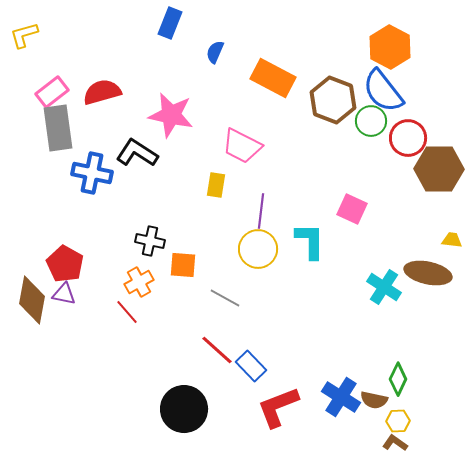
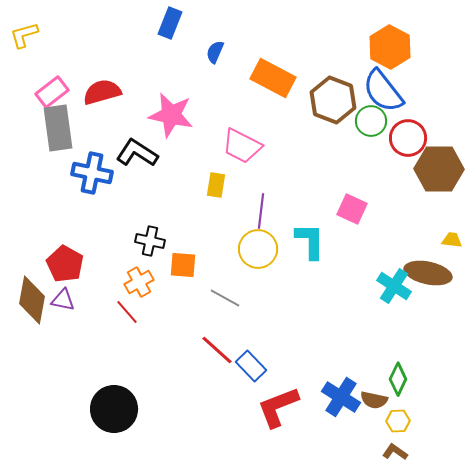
cyan cross at (384, 287): moved 10 px right, 1 px up
purple triangle at (64, 294): moved 1 px left, 6 px down
black circle at (184, 409): moved 70 px left
brown L-shape at (395, 443): moved 9 px down
